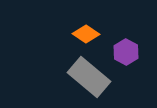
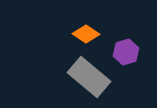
purple hexagon: rotated 15 degrees clockwise
